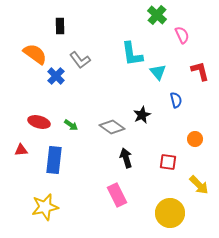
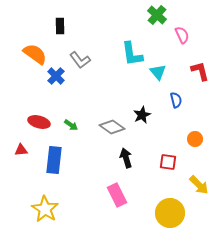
yellow star: moved 2 px down; rotated 28 degrees counterclockwise
